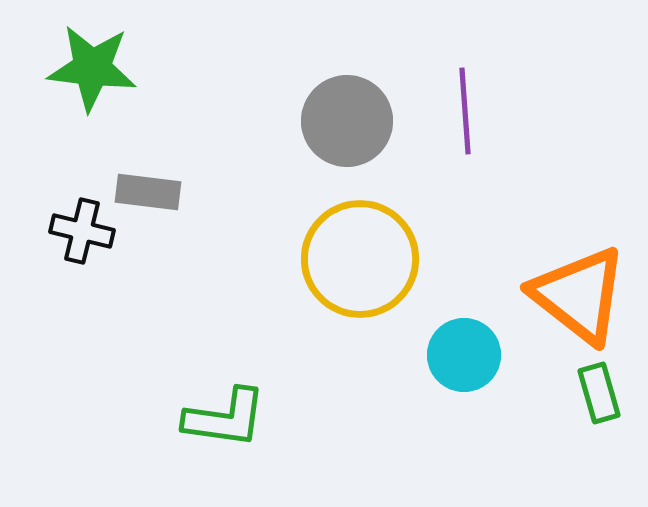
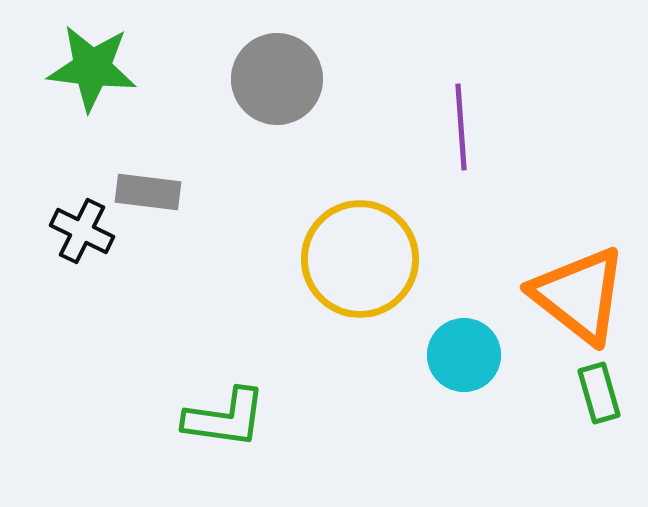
purple line: moved 4 px left, 16 px down
gray circle: moved 70 px left, 42 px up
black cross: rotated 12 degrees clockwise
